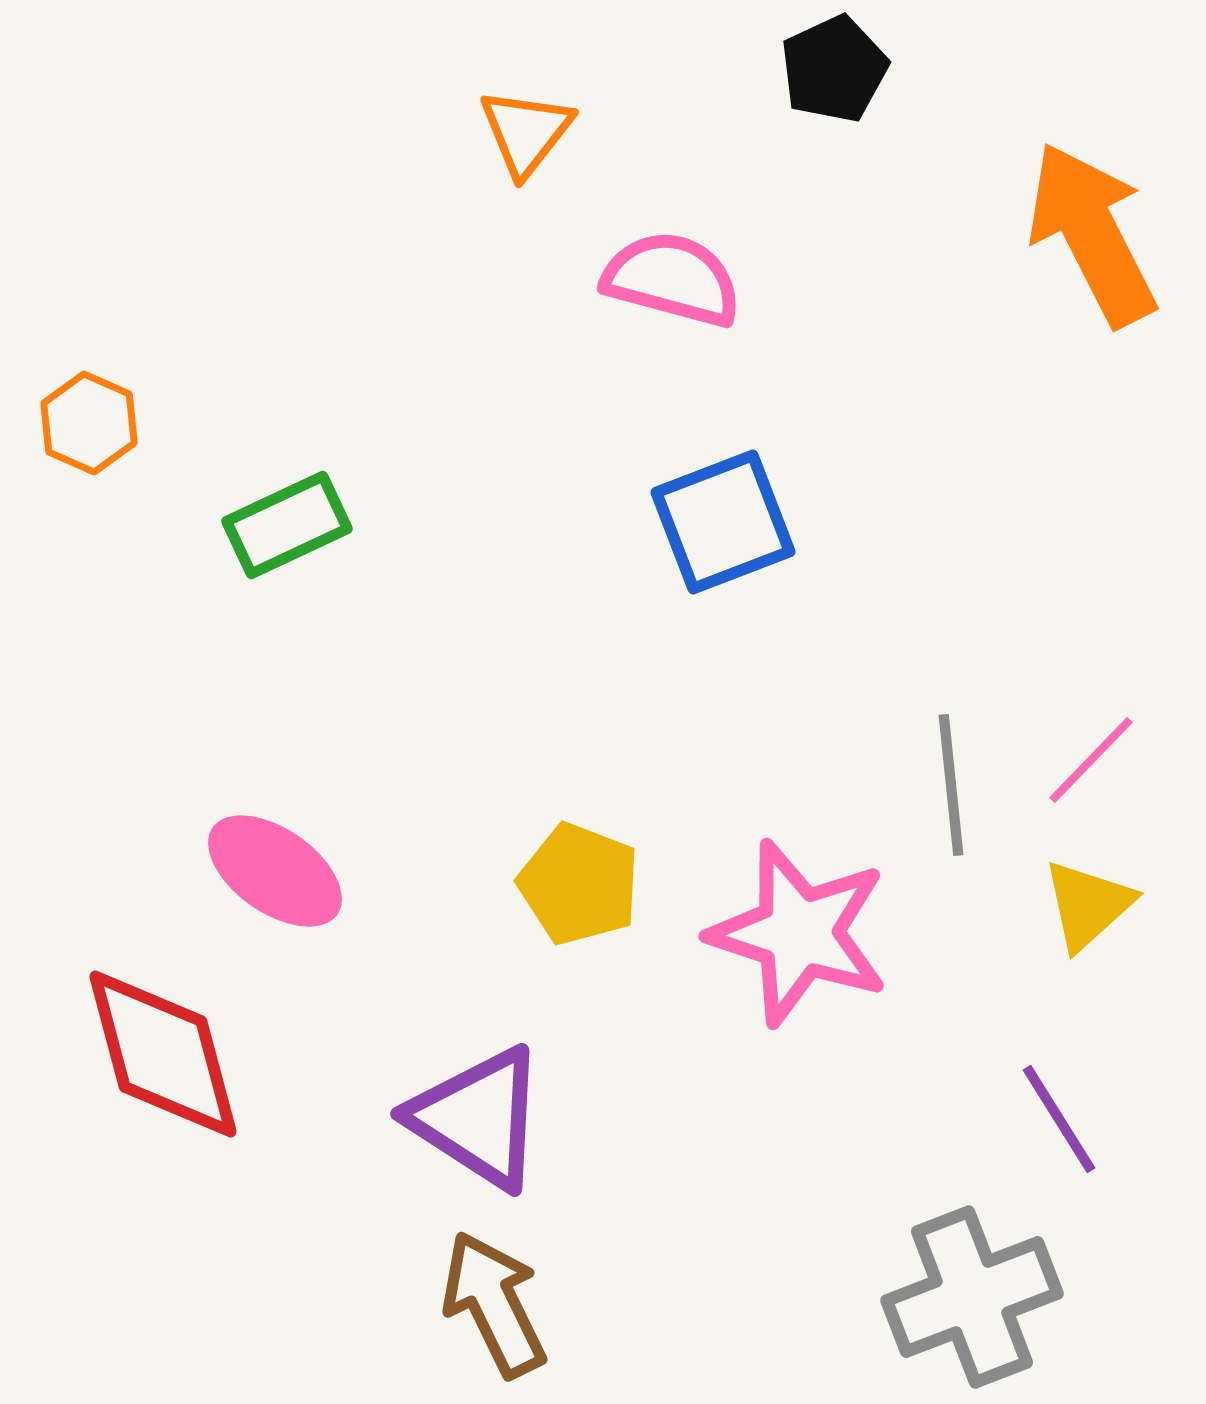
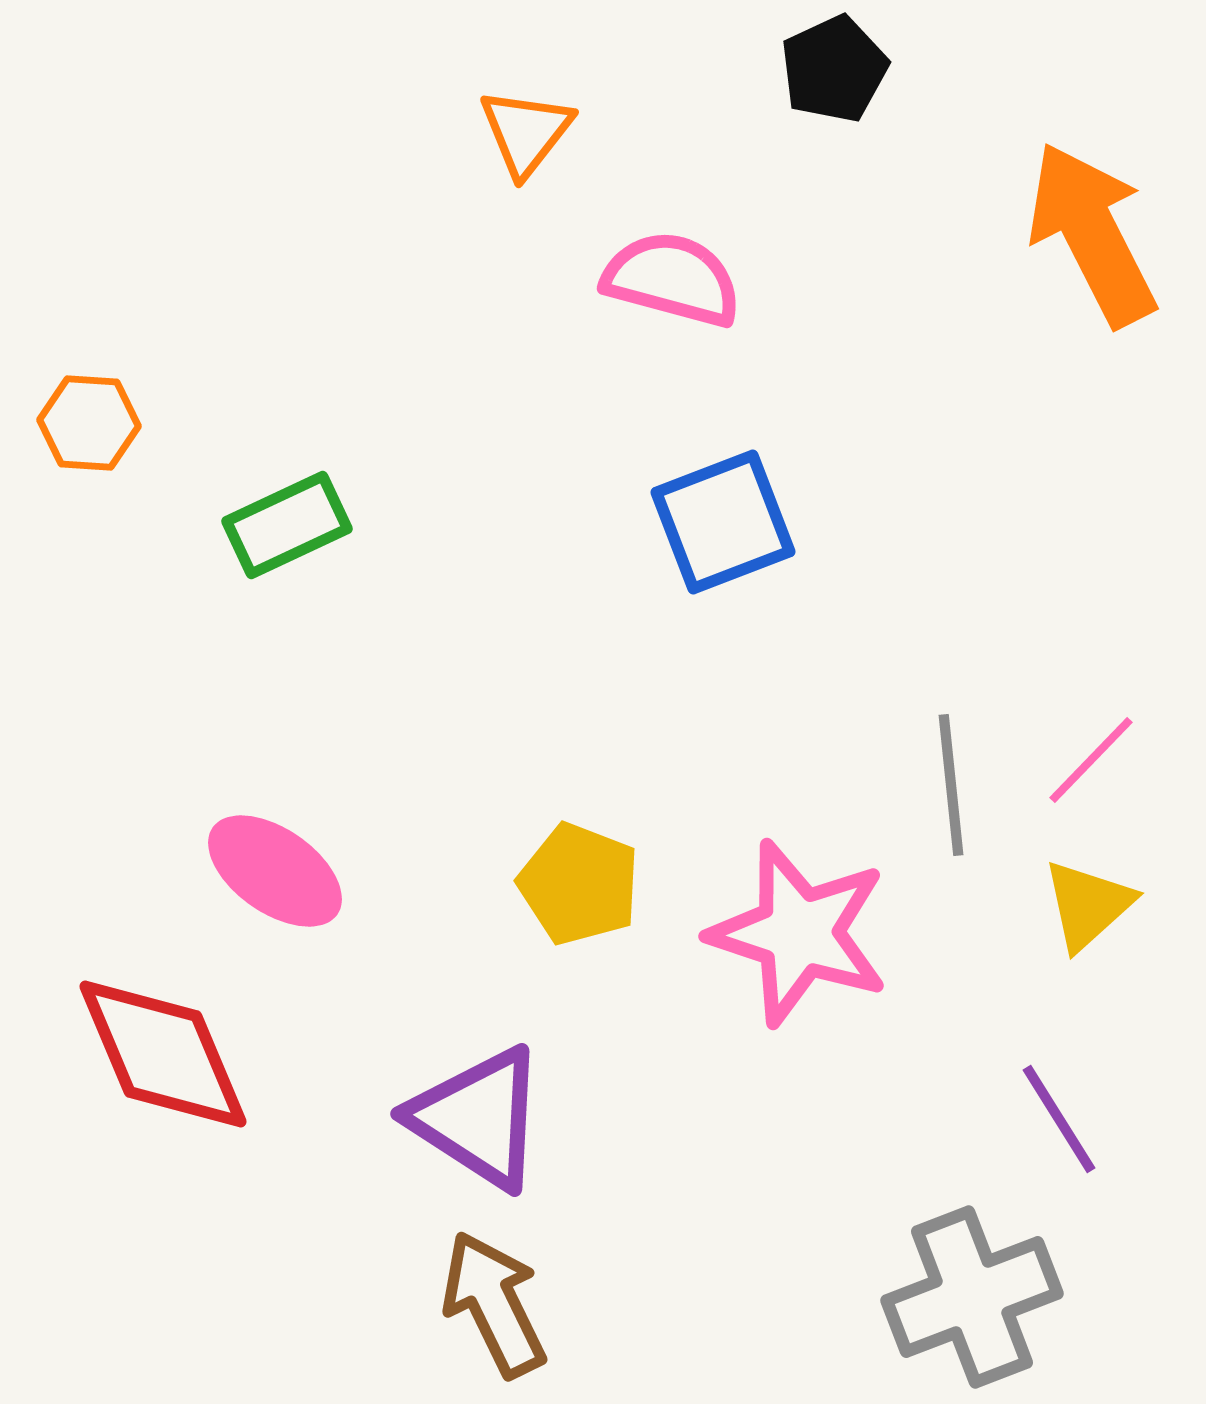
orange hexagon: rotated 20 degrees counterclockwise
red diamond: rotated 8 degrees counterclockwise
